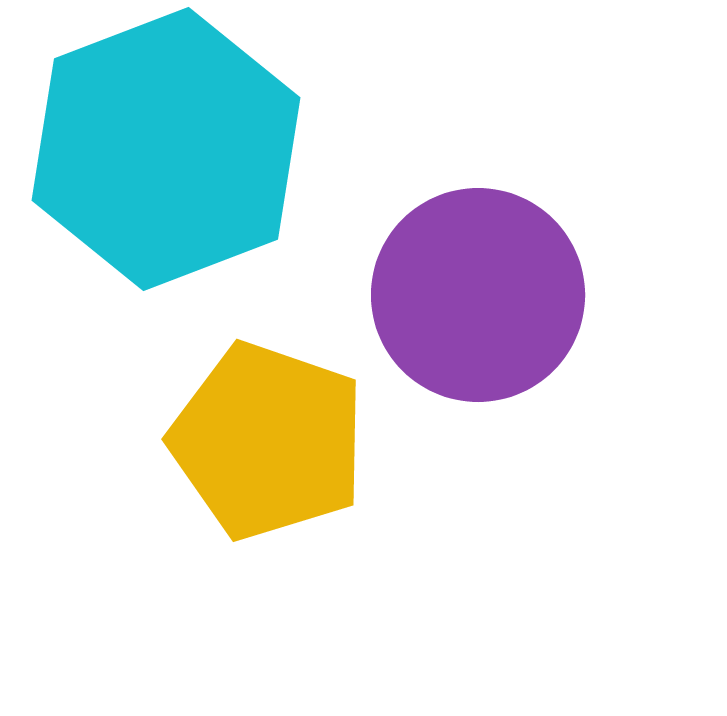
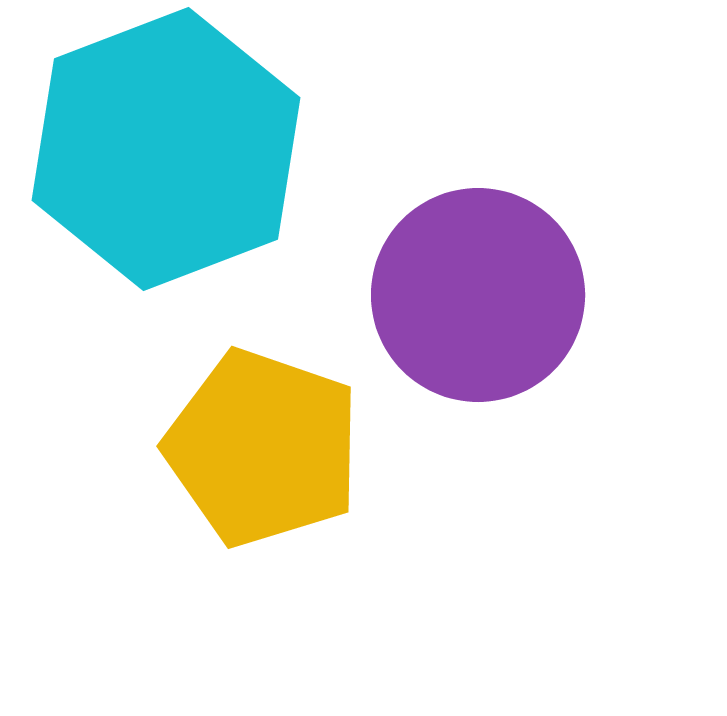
yellow pentagon: moved 5 px left, 7 px down
